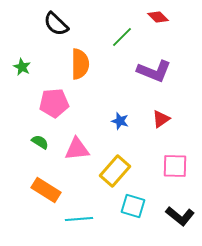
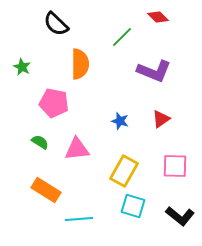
pink pentagon: rotated 16 degrees clockwise
yellow rectangle: moved 9 px right; rotated 12 degrees counterclockwise
